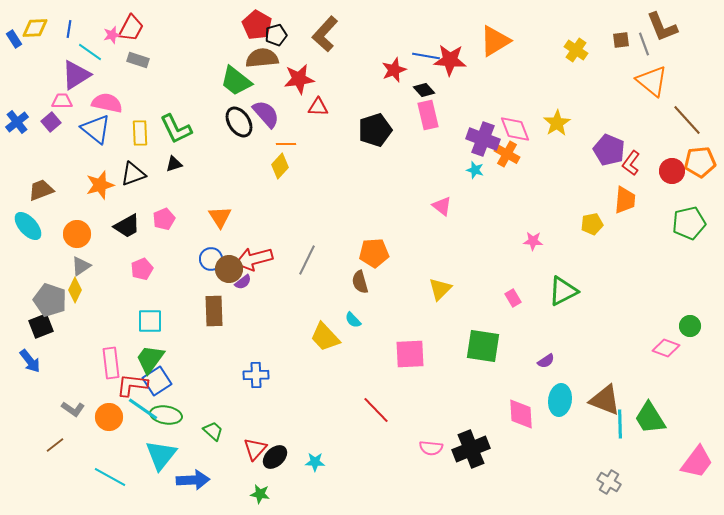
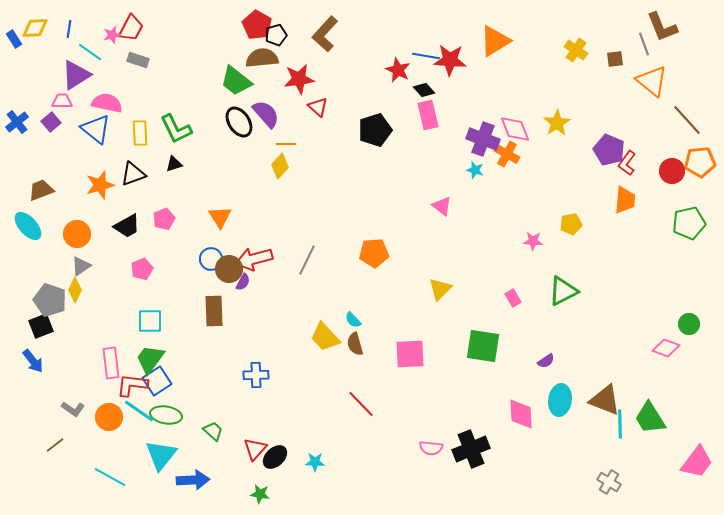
brown square at (621, 40): moved 6 px left, 19 px down
red star at (394, 70): moved 4 px right; rotated 25 degrees counterclockwise
red triangle at (318, 107): rotated 40 degrees clockwise
red L-shape at (631, 163): moved 4 px left
yellow pentagon at (592, 224): moved 21 px left
purple semicircle at (243, 282): rotated 24 degrees counterclockwise
brown semicircle at (360, 282): moved 5 px left, 62 px down
green circle at (690, 326): moved 1 px left, 2 px up
blue arrow at (30, 361): moved 3 px right
cyan line at (143, 409): moved 4 px left, 2 px down
red line at (376, 410): moved 15 px left, 6 px up
